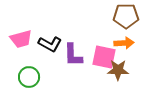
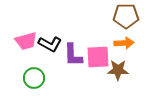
pink trapezoid: moved 5 px right, 2 px down
pink square: moved 6 px left; rotated 15 degrees counterclockwise
green circle: moved 5 px right, 1 px down
